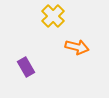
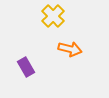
orange arrow: moved 7 px left, 2 px down
